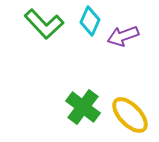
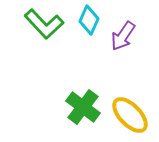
cyan diamond: moved 1 px left, 1 px up
purple arrow: rotated 36 degrees counterclockwise
